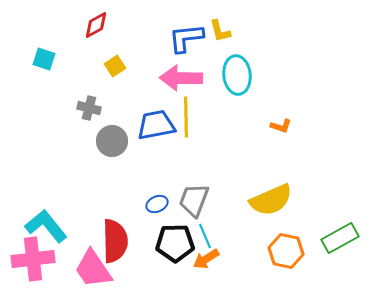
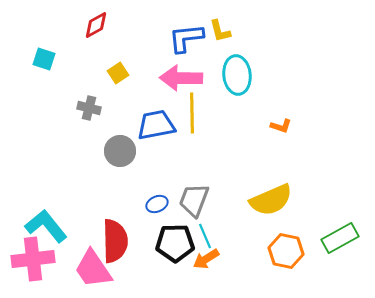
yellow square: moved 3 px right, 7 px down
yellow line: moved 6 px right, 4 px up
gray circle: moved 8 px right, 10 px down
